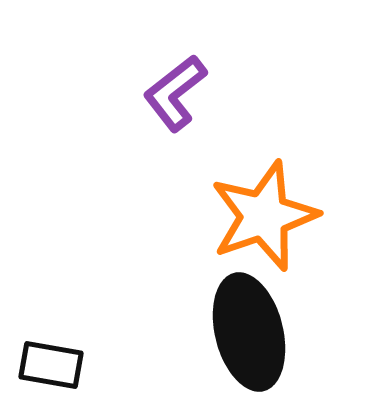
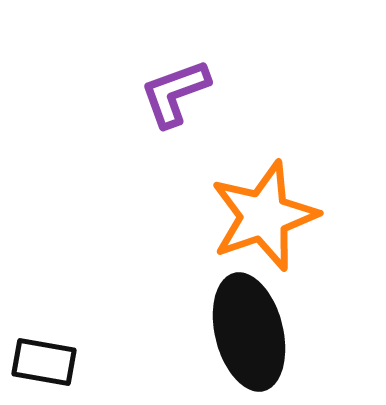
purple L-shape: rotated 18 degrees clockwise
black rectangle: moved 7 px left, 3 px up
